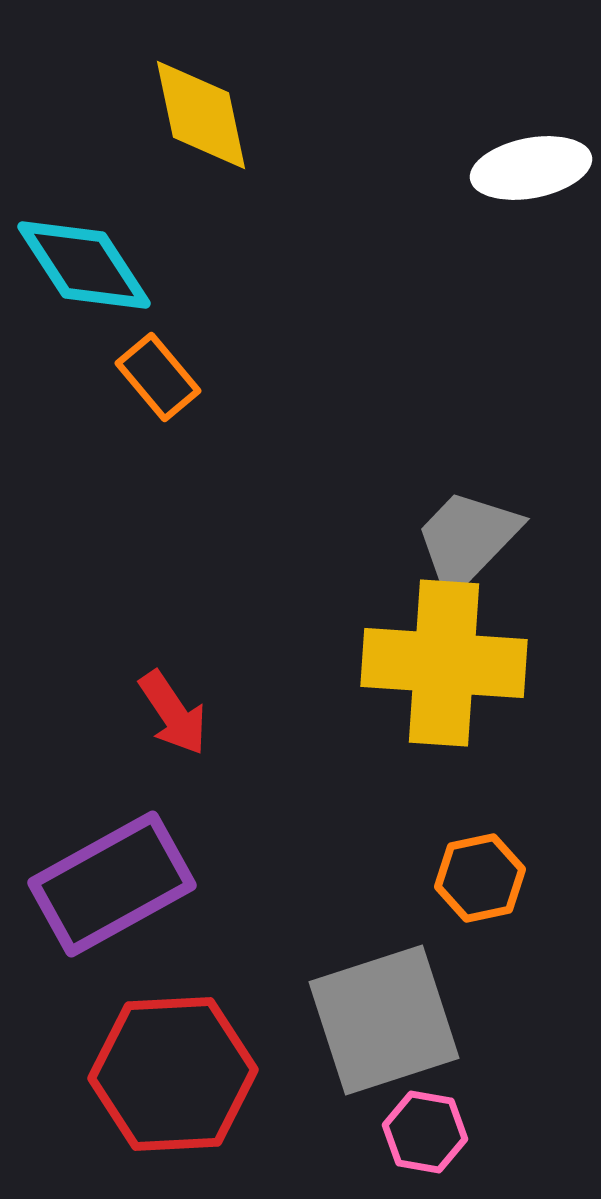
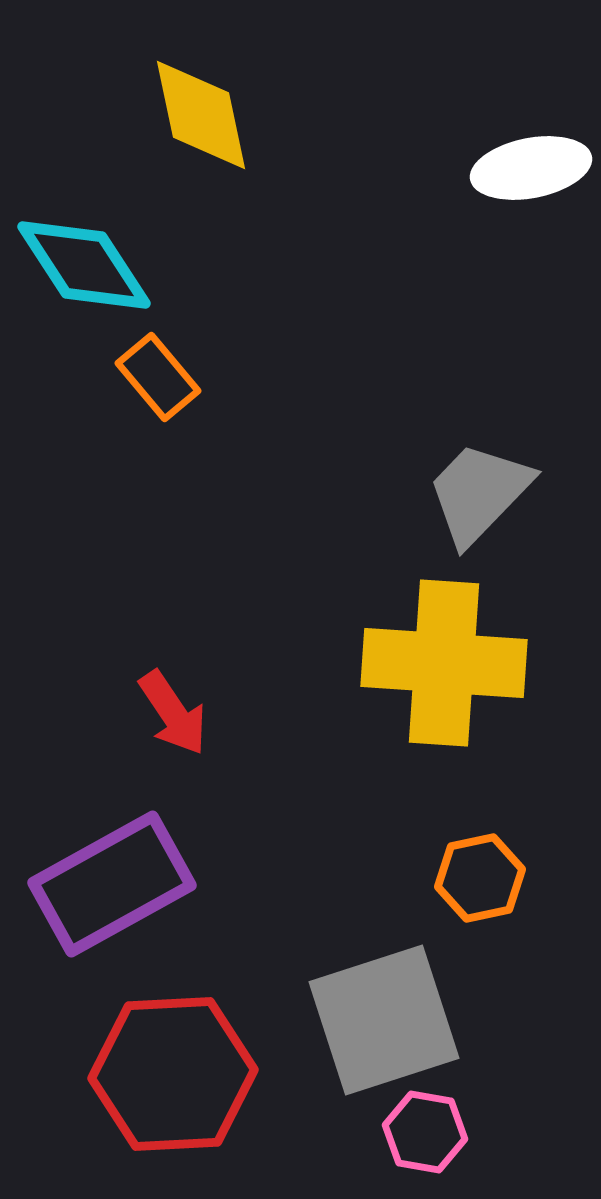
gray trapezoid: moved 12 px right, 47 px up
